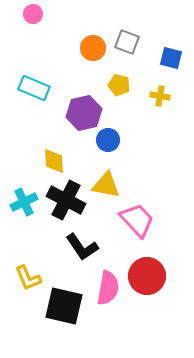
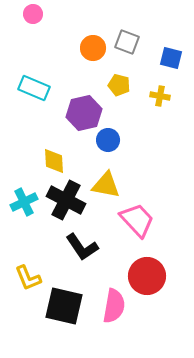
pink semicircle: moved 6 px right, 18 px down
